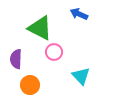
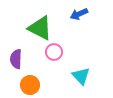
blue arrow: rotated 48 degrees counterclockwise
